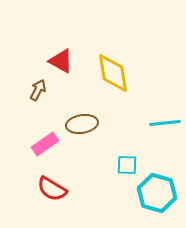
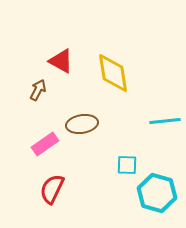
cyan line: moved 2 px up
red semicircle: rotated 84 degrees clockwise
